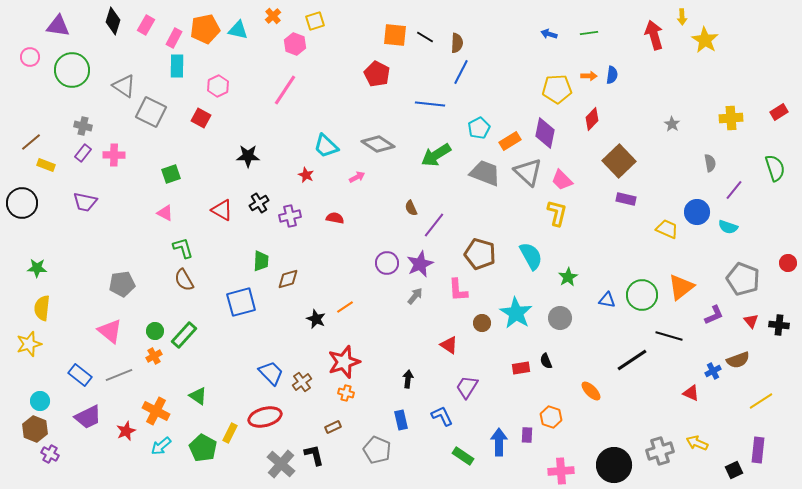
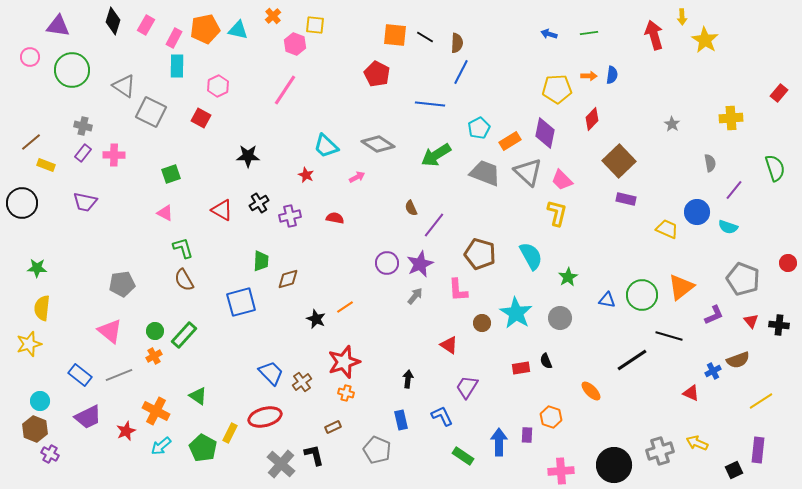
yellow square at (315, 21): moved 4 px down; rotated 24 degrees clockwise
red rectangle at (779, 112): moved 19 px up; rotated 18 degrees counterclockwise
